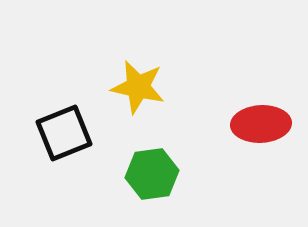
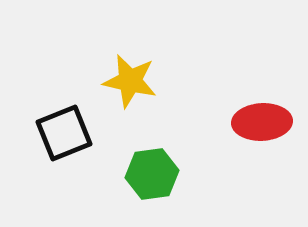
yellow star: moved 8 px left, 6 px up
red ellipse: moved 1 px right, 2 px up
